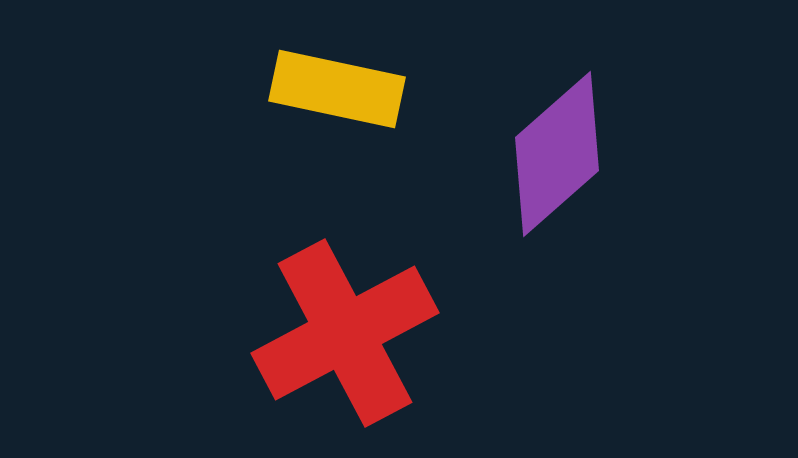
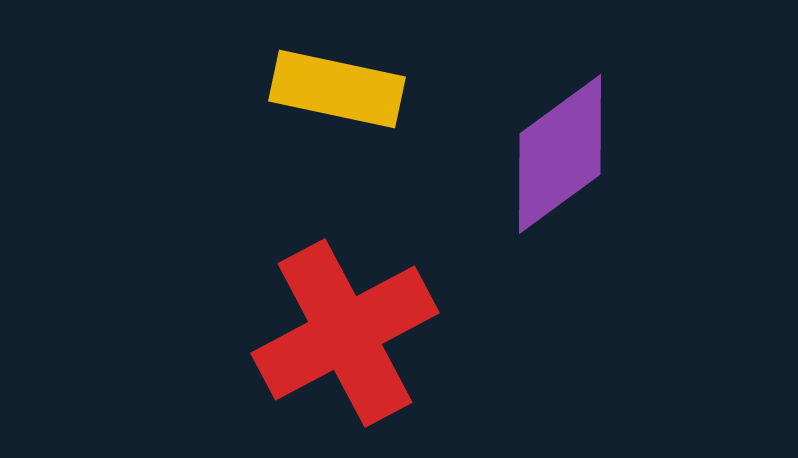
purple diamond: moved 3 px right; rotated 5 degrees clockwise
